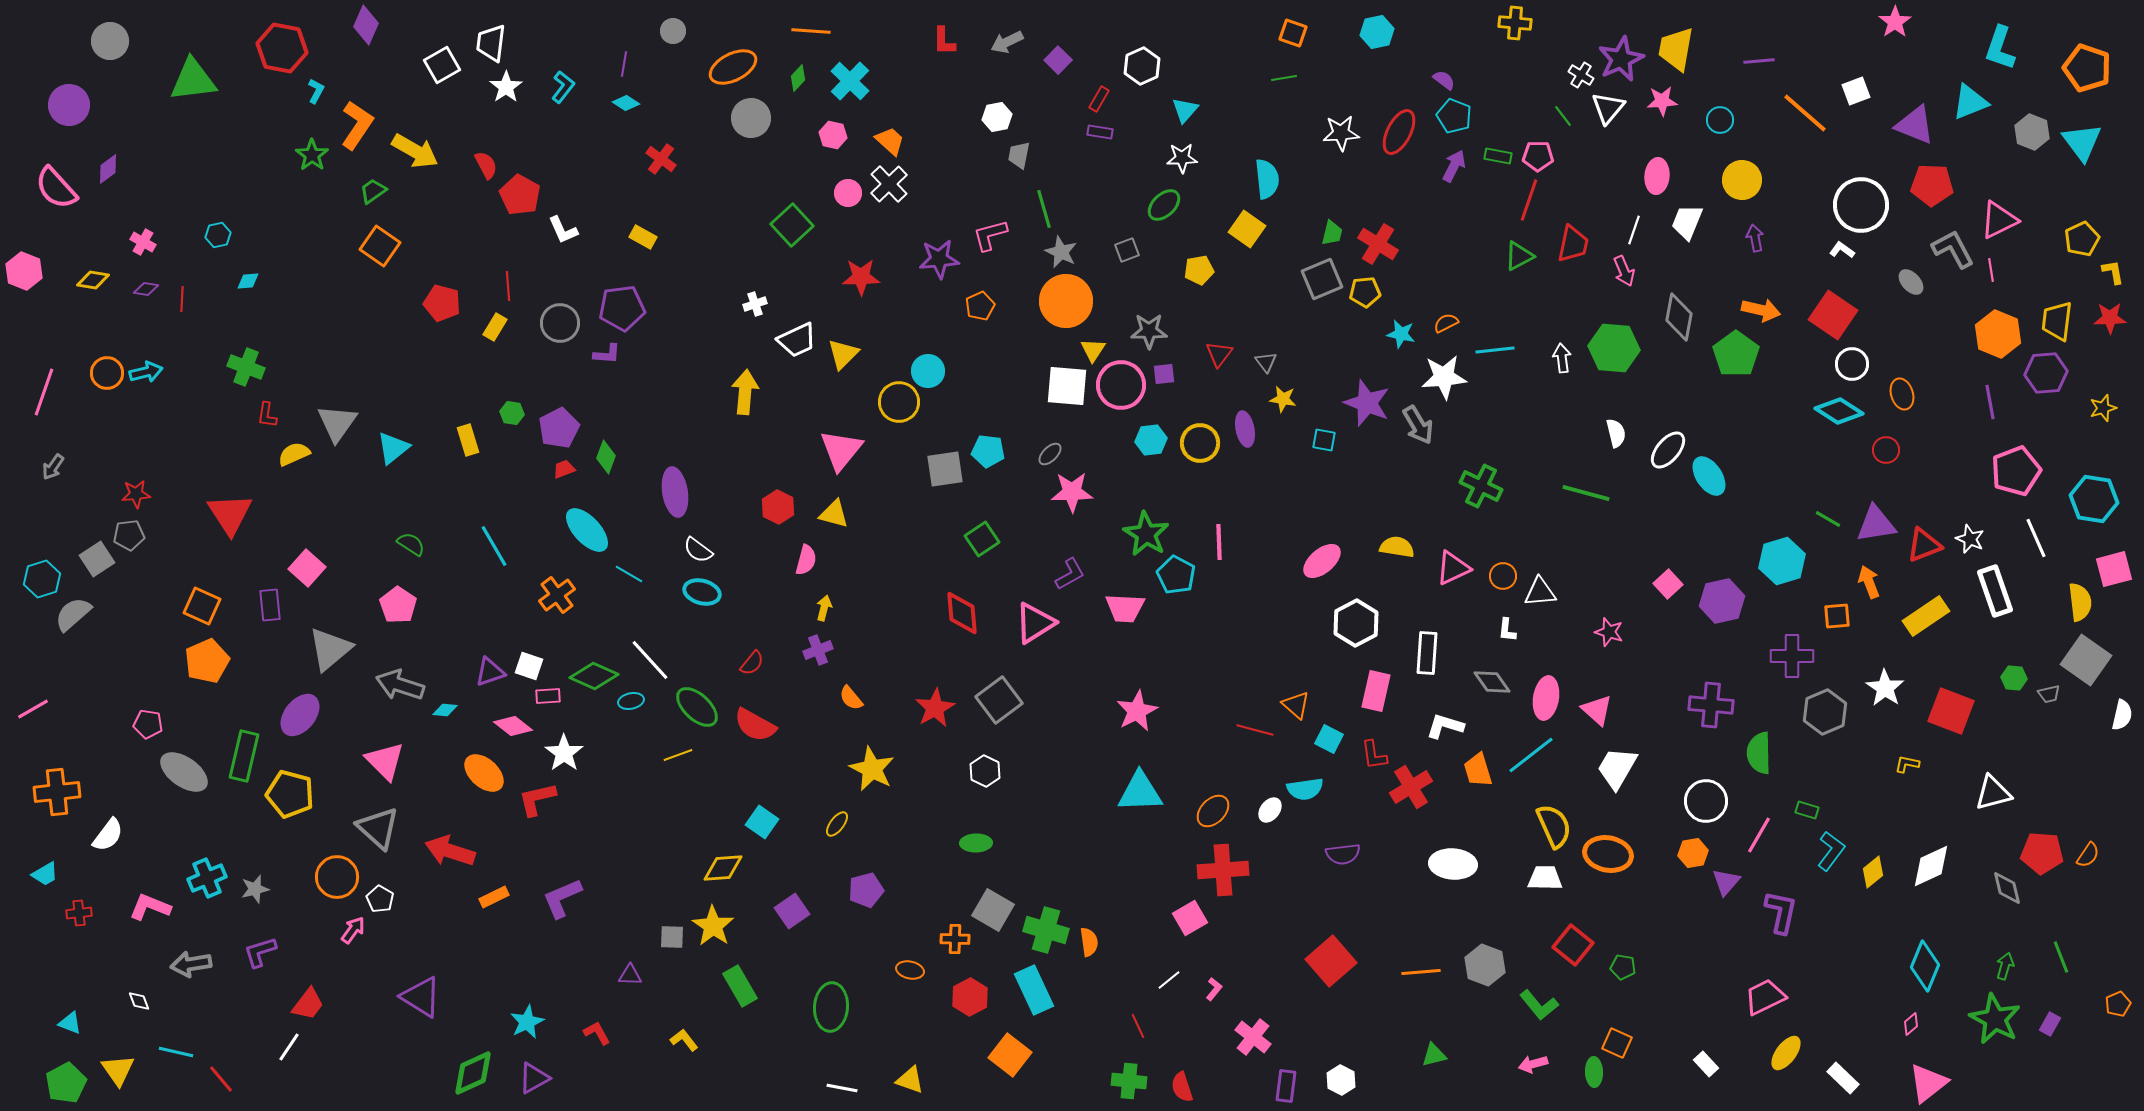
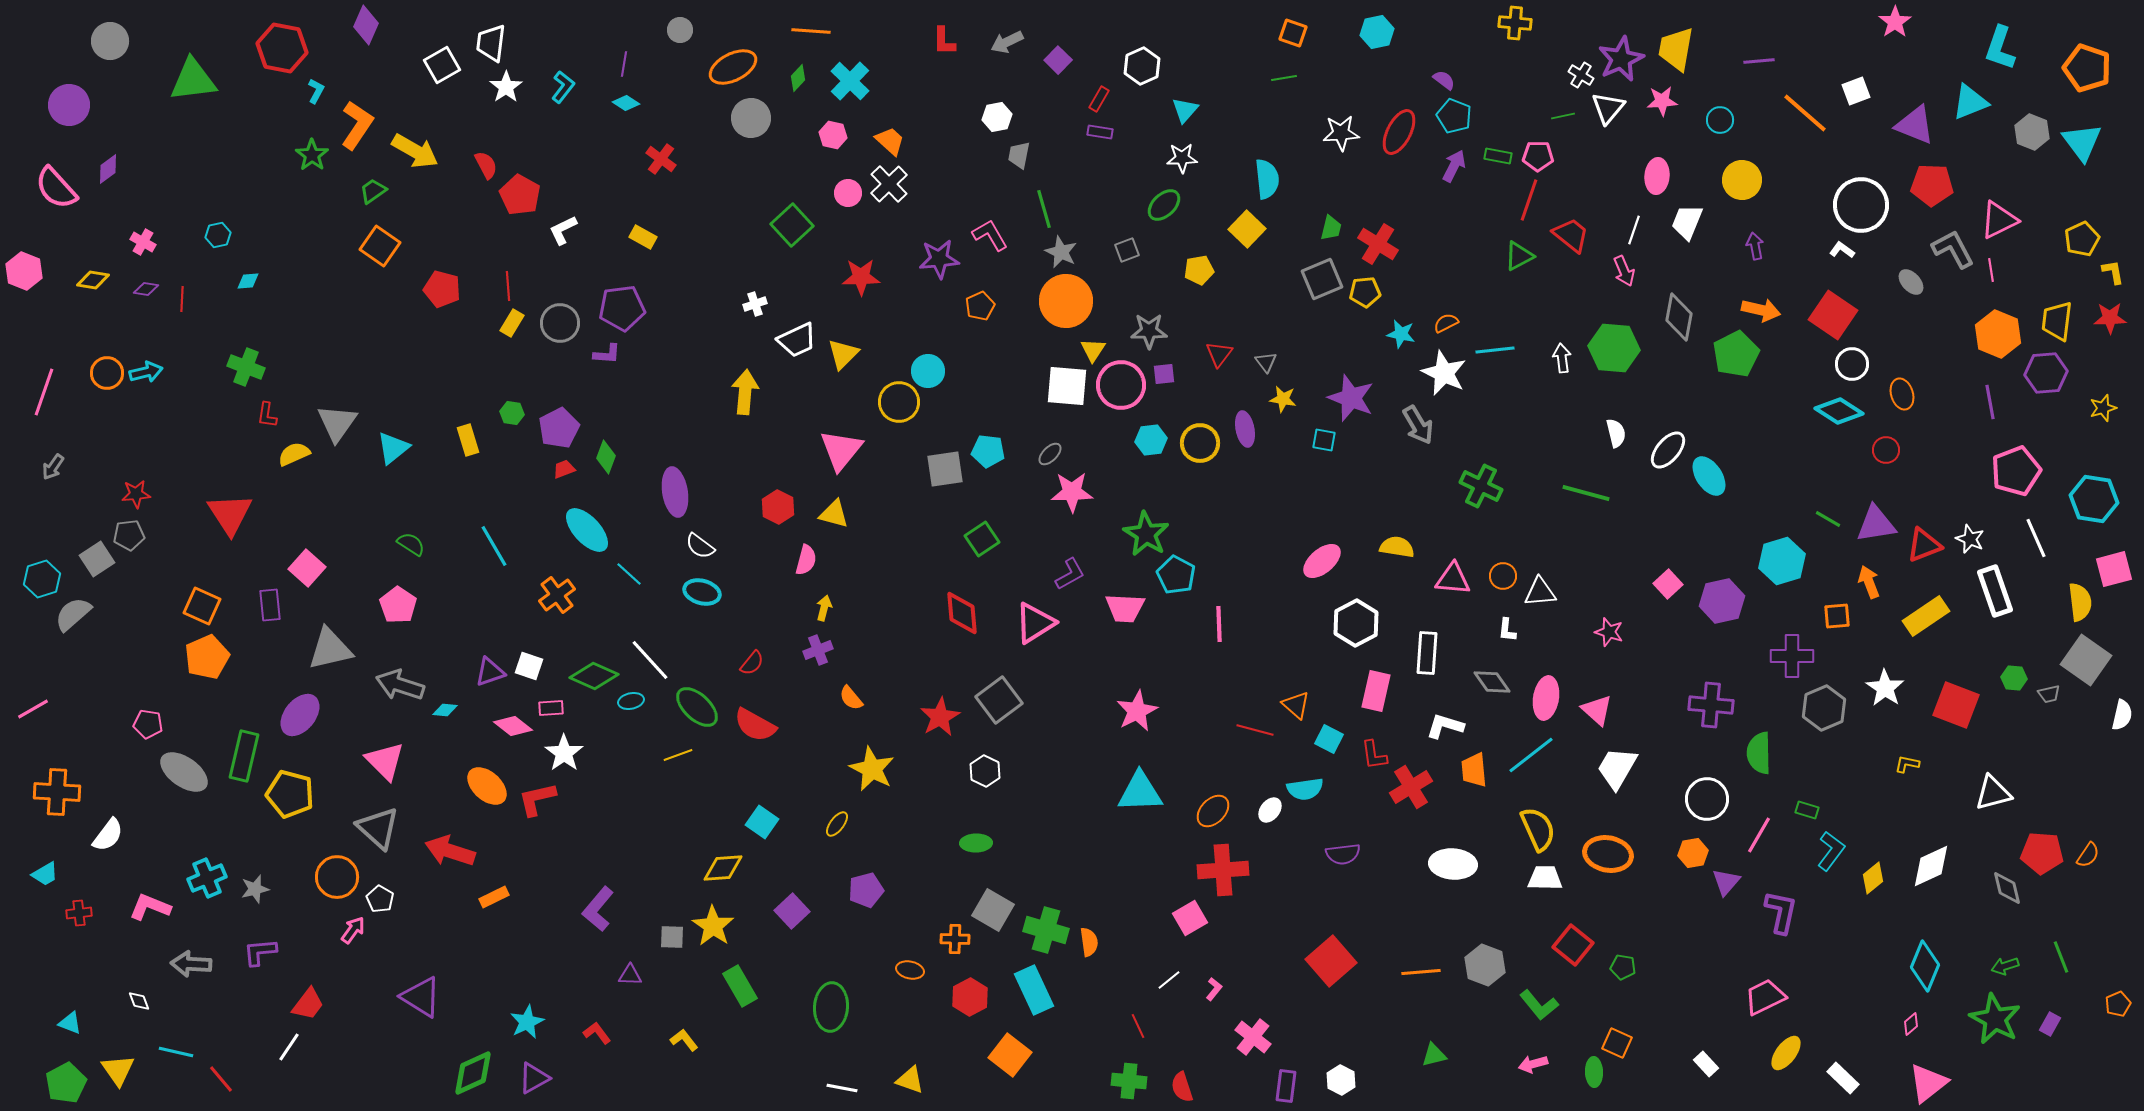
gray circle at (673, 31): moved 7 px right, 1 px up
green line at (1563, 116): rotated 65 degrees counterclockwise
yellow square at (1247, 229): rotated 9 degrees clockwise
white L-shape at (563, 230): rotated 88 degrees clockwise
green trapezoid at (1332, 233): moved 1 px left, 5 px up
pink L-shape at (990, 235): rotated 75 degrees clockwise
purple arrow at (1755, 238): moved 8 px down
red trapezoid at (1573, 244): moved 2 px left, 9 px up; rotated 63 degrees counterclockwise
red pentagon at (442, 303): moved 14 px up
yellow rectangle at (495, 327): moved 17 px right, 4 px up
green pentagon at (1736, 354): rotated 9 degrees clockwise
white star at (1444, 377): moved 4 px up; rotated 30 degrees clockwise
purple star at (1367, 403): moved 16 px left, 5 px up
pink line at (1219, 542): moved 82 px down
white semicircle at (698, 550): moved 2 px right, 4 px up
pink triangle at (1453, 568): moved 11 px down; rotated 30 degrees clockwise
cyan line at (629, 574): rotated 12 degrees clockwise
gray triangle at (330, 649): rotated 27 degrees clockwise
orange pentagon at (207, 661): moved 4 px up
pink rectangle at (548, 696): moved 3 px right, 12 px down
red star at (935, 708): moved 5 px right, 9 px down
red square at (1951, 711): moved 5 px right, 6 px up
gray hexagon at (1825, 712): moved 1 px left, 4 px up
orange trapezoid at (1478, 770): moved 4 px left; rotated 12 degrees clockwise
orange ellipse at (484, 773): moved 3 px right, 13 px down
orange cross at (57, 792): rotated 9 degrees clockwise
white circle at (1706, 801): moved 1 px right, 2 px up
yellow semicircle at (1554, 826): moved 16 px left, 3 px down
yellow diamond at (1873, 872): moved 6 px down
purple L-shape at (562, 898): moved 36 px right, 11 px down; rotated 27 degrees counterclockwise
purple square at (792, 911): rotated 8 degrees counterclockwise
purple L-shape at (260, 952): rotated 12 degrees clockwise
gray arrow at (191, 964): rotated 12 degrees clockwise
green arrow at (2005, 966): rotated 124 degrees counterclockwise
red L-shape at (597, 1033): rotated 8 degrees counterclockwise
